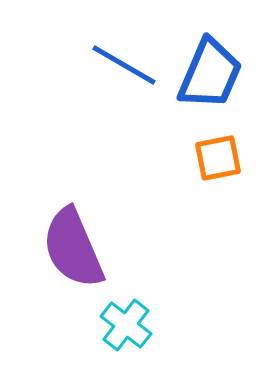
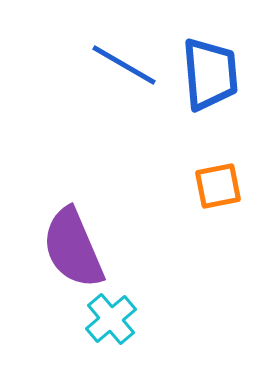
blue trapezoid: rotated 28 degrees counterclockwise
orange square: moved 28 px down
cyan cross: moved 15 px left, 6 px up; rotated 12 degrees clockwise
